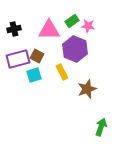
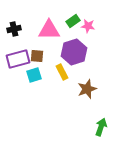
green rectangle: moved 1 px right
purple hexagon: moved 1 px left, 3 px down; rotated 20 degrees clockwise
brown square: rotated 24 degrees counterclockwise
